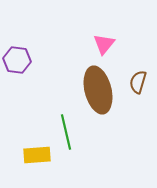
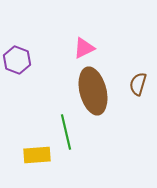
pink triangle: moved 20 px left, 4 px down; rotated 25 degrees clockwise
purple hexagon: rotated 12 degrees clockwise
brown semicircle: moved 2 px down
brown ellipse: moved 5 px left, 1 px down
